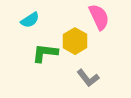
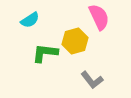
yellow hexagon: rotated 15 degrees clockwise
gray L-shape: moved 4 px right, 2 px down
